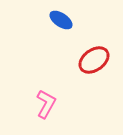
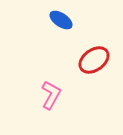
pink L-shape: moved 5 px right, 9 px up
